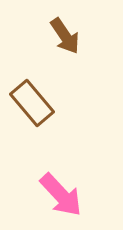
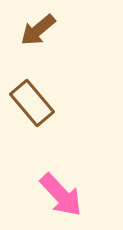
brown arrow: moved 27 px left, 6 px up; rotated 84 degrees clockwise
